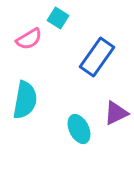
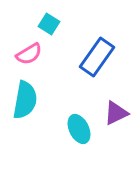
cyan square: moved 9 px left, 6 px down
pink semicircle: moved 15 px down
